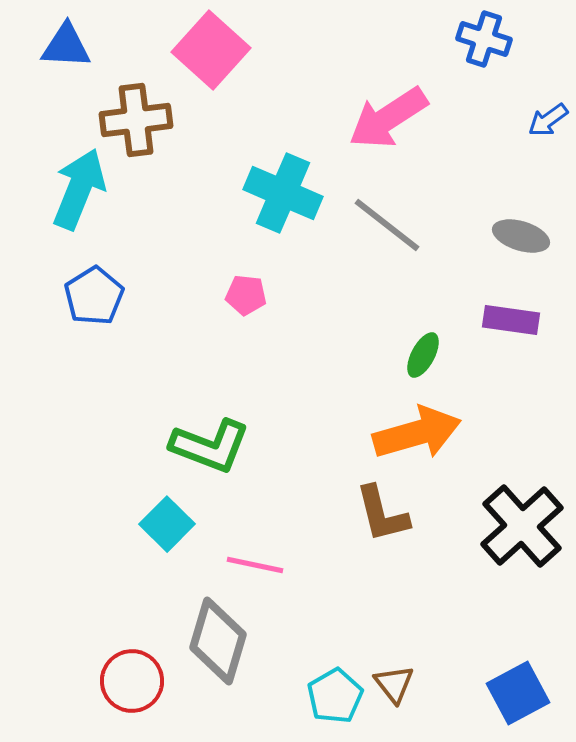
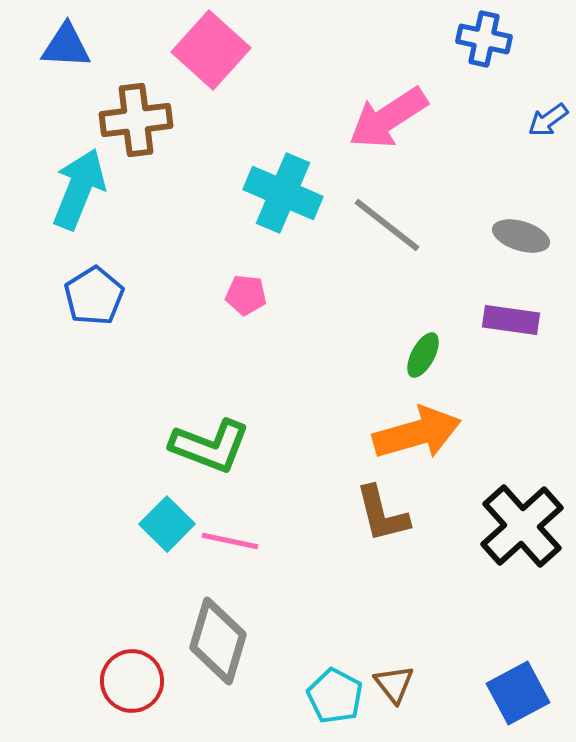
blue cross: rotated 6 degrees counterclockwise
pink line: moved 25 px left, 24 px up
cyan pentagon: rotated 14 degrees counterclockwise
